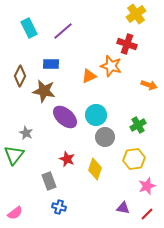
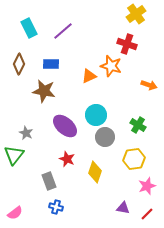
brown diamond: moved 1 px left, 12 px up
purple ellipse: moved 9 px down
green cross: rotated 28 degrees counterclockwise
yellow diamond: moved 3 px down
blue cross: moved 3 px left
